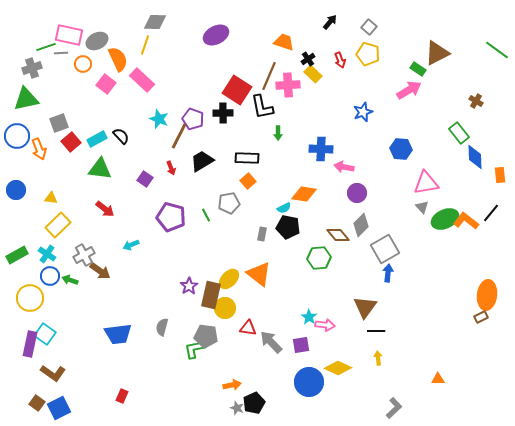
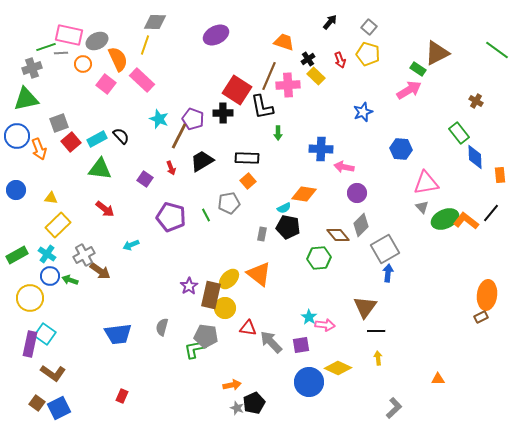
yellow rectangle at (313, 74): moved 3 px right, 2 px down
